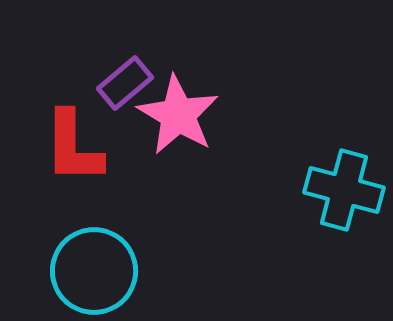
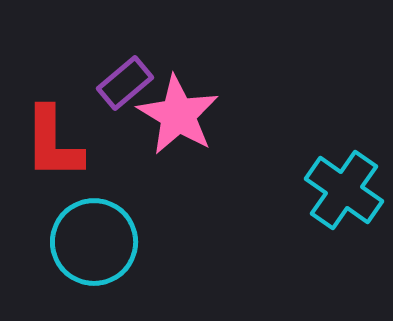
red L-shape: moved 20 px left, 4 px up
cyan cross: rotated 20 degrees clockwise
cyan circle: moved 29 px up
